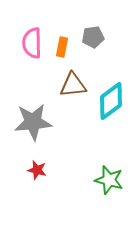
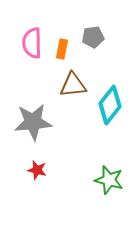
orange rectangle: moved 2 px down
cyan diamond: moved 1 px left, 4 px down; rotated 15 degrees counterclockwise
